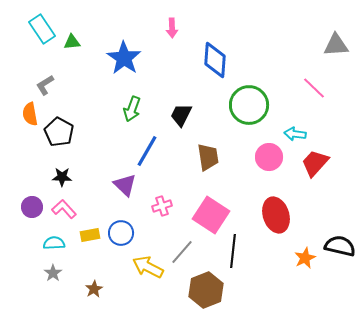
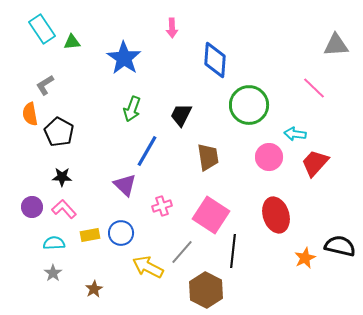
brown hexagon: rotated 12 degrees counterclockwise
